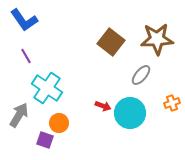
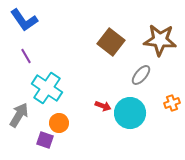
brown star: moved 3 px right, 1 px down; rotated 8 degrees clockwise
